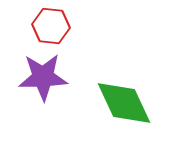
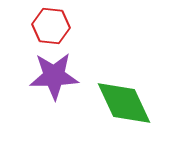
purple star: moved 11 px right, 1 px up
